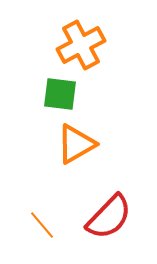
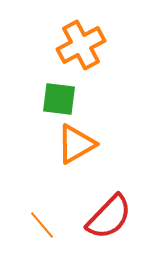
green square: moved 1 px left, 5 px down
